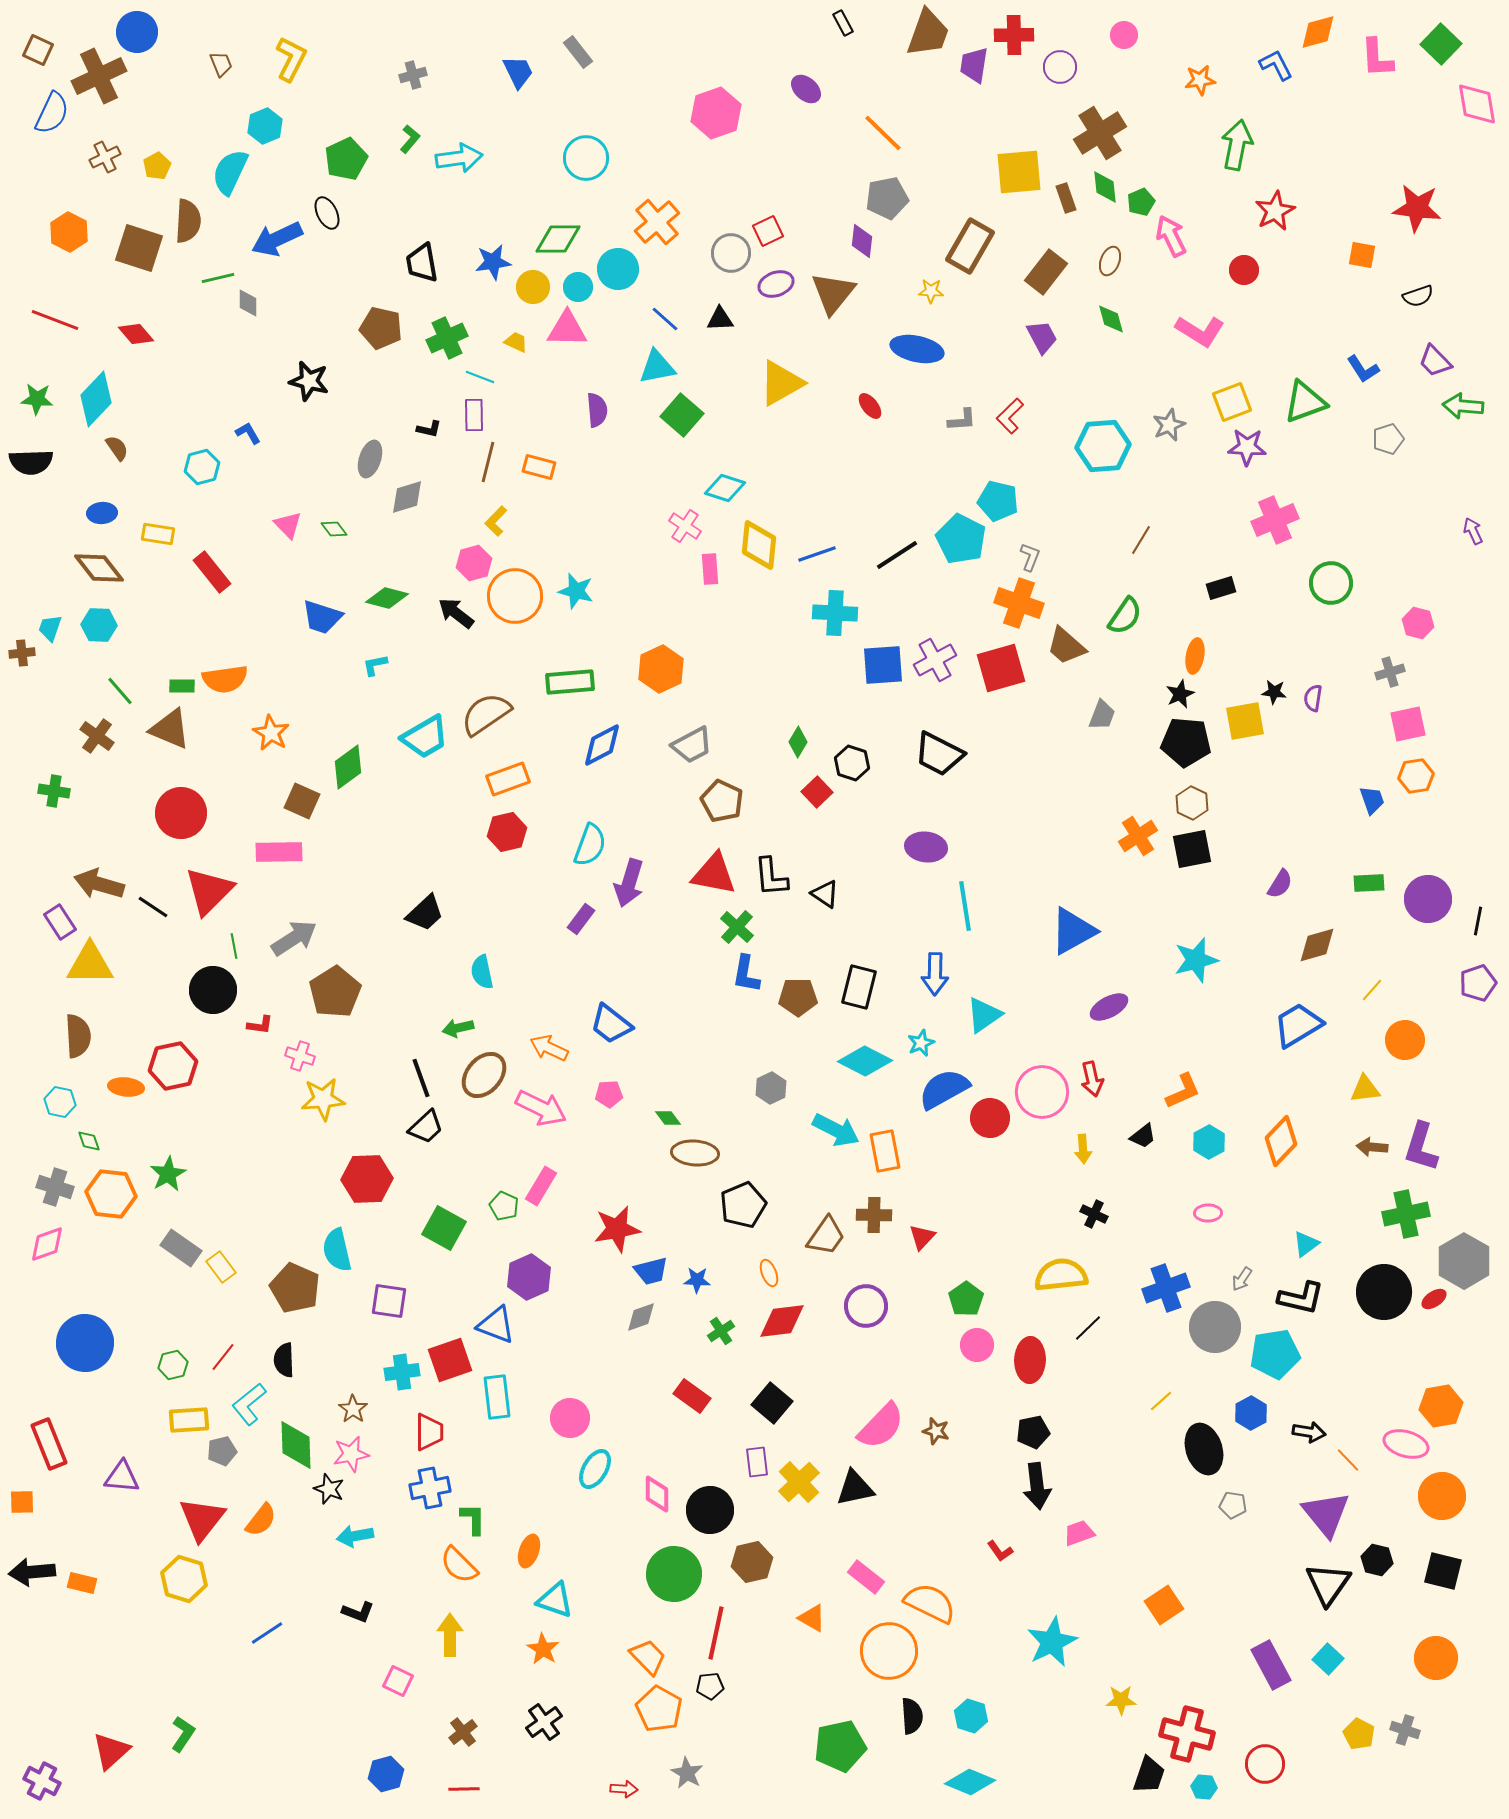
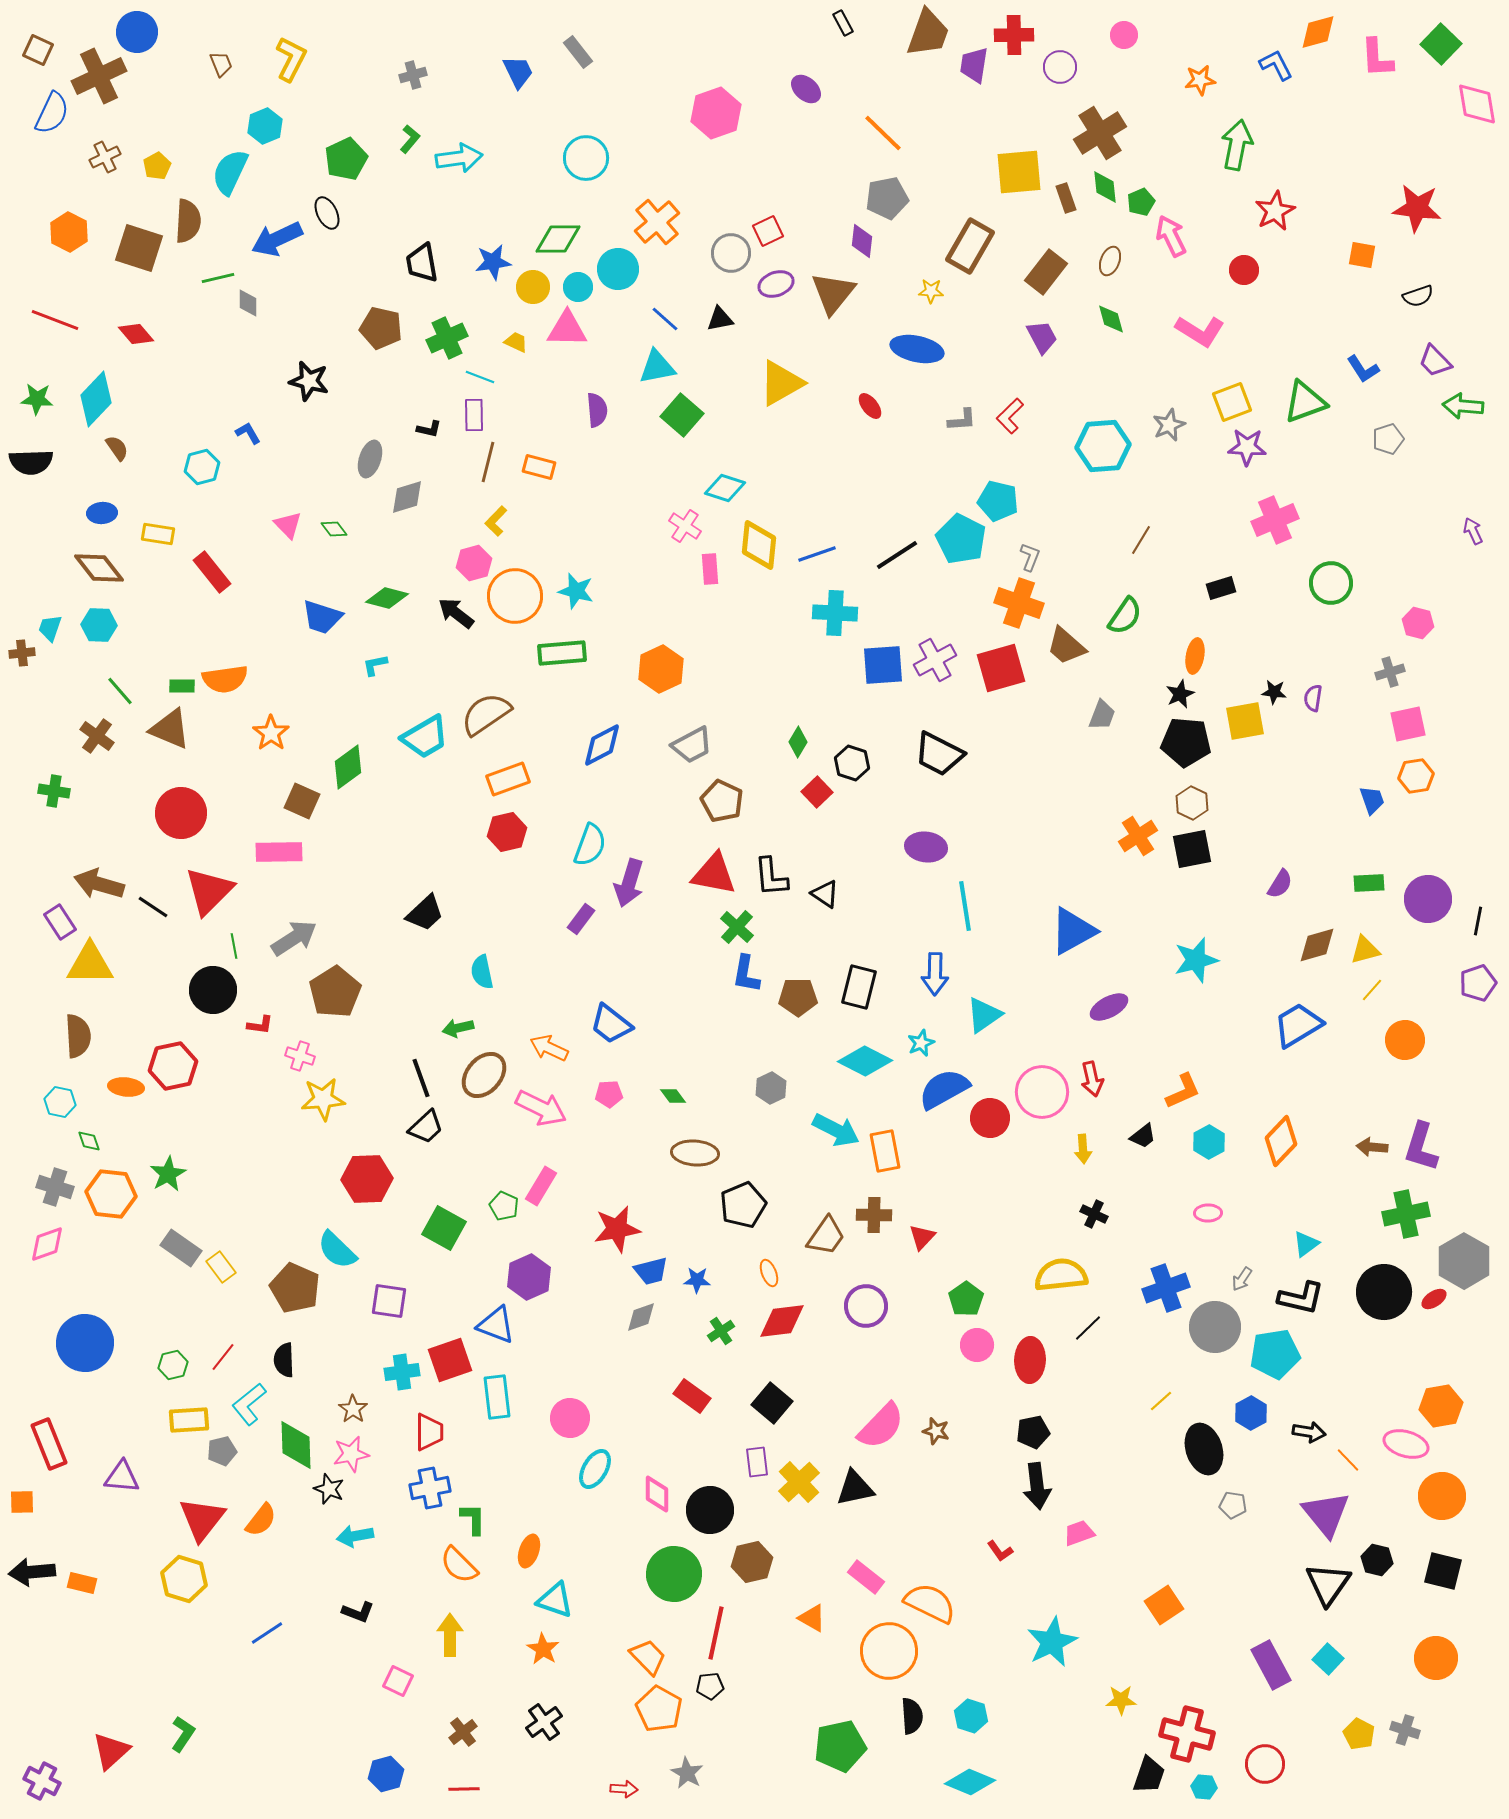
black triangle at (720, 319): rotated 8 degrees counterclockwise
green rectangle at (570, 682): moved 8 px left, 29 px up
orange star at (271, 733): rotated 6 degrees clockwise
yellow triangle at (1365, 1089): moved 139 px up; rotated 8 degrees counterclockwise
green diamond at (668, 1118): moved 5 px right, 22 px up
cyan semicircle at (337, 1250): rotated 33 degrees counterclockwise
